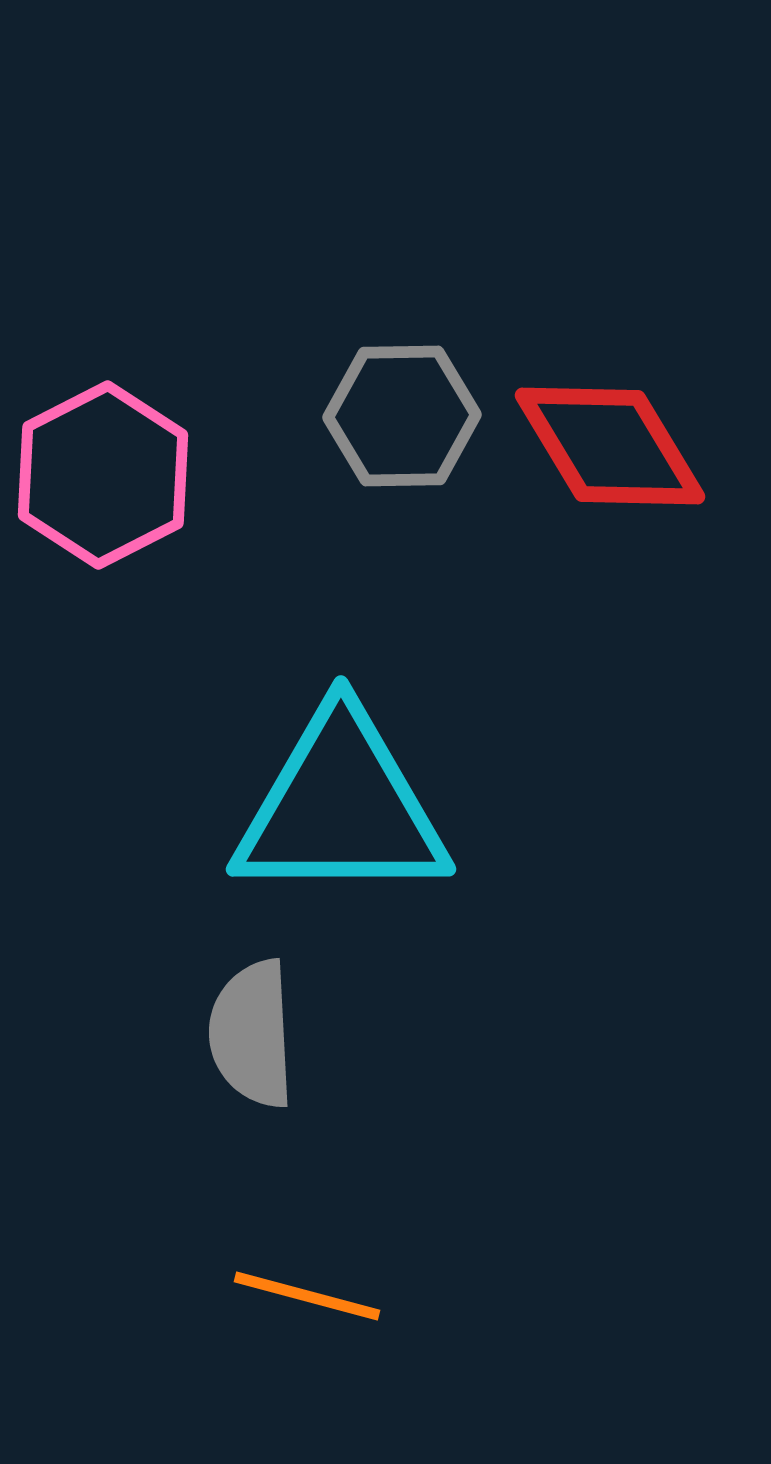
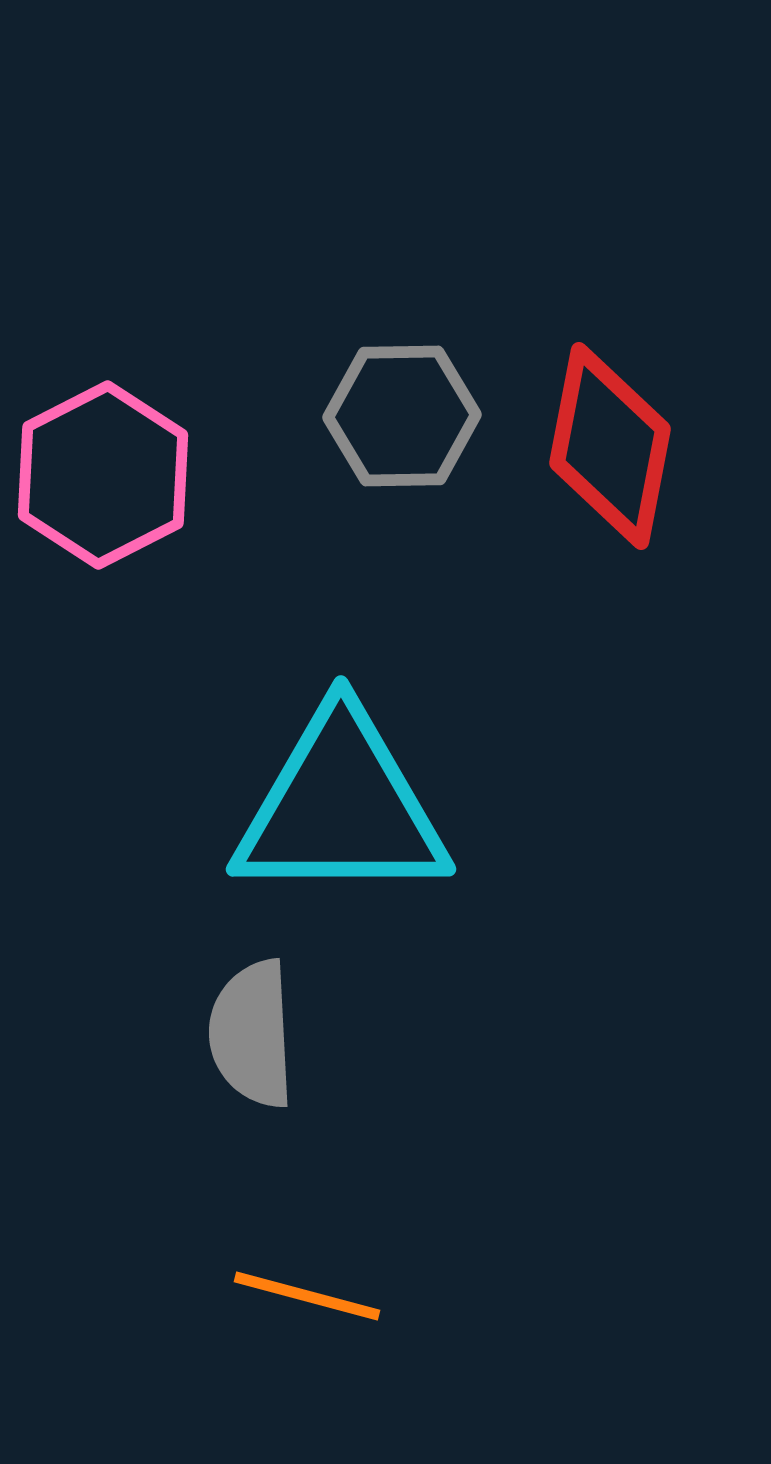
red diamond: rotated 42 degrees clockwise
